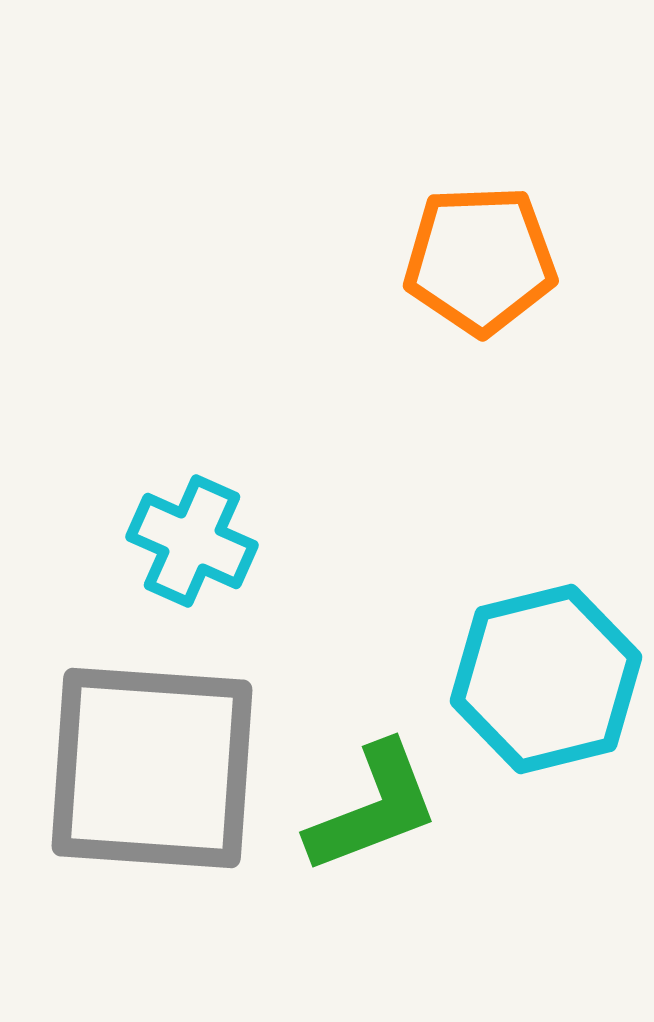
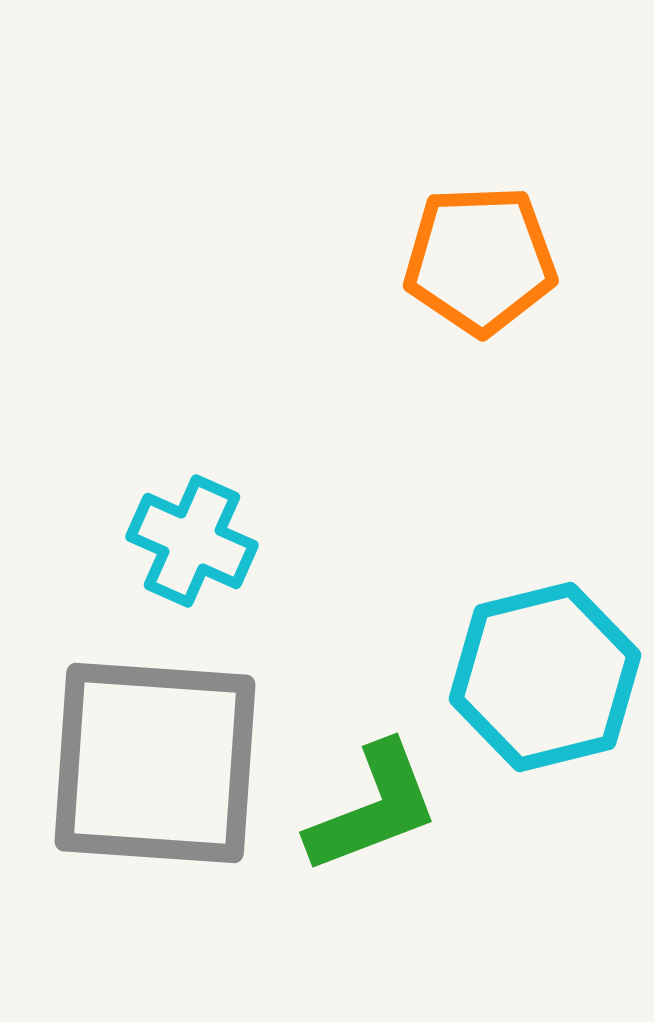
cyan hexagon: moved 1 px left, 2 px up
gray square: moved 3 px right, 5 px up
